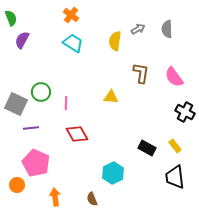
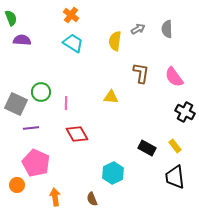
purple semicircle: rotated 66 degrees clockwise
